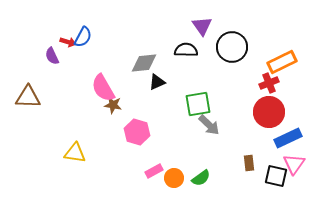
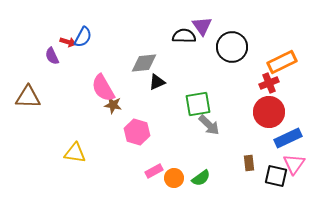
black semicircle: moved 2 px left, 14 px up
